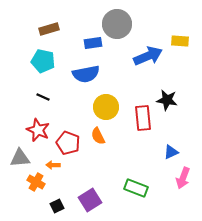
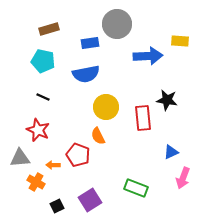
blue rectangle: moved 3 px left
blue arrow: rotated 20 degrees clockwise
red pentagon: moved 10 px right, 12 px down
